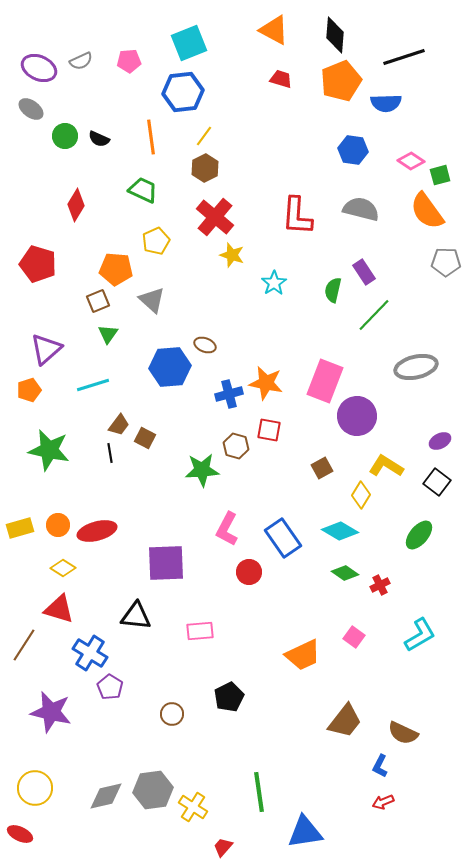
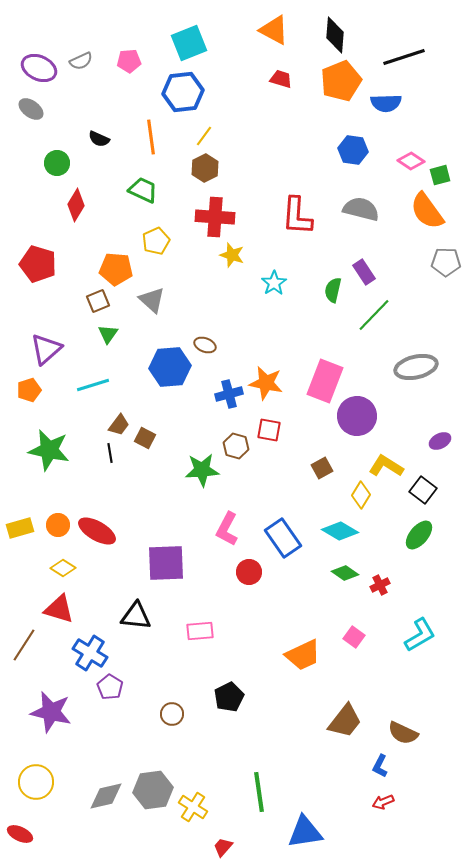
green circle at (65, 136): moved 8 px left, 27 px down
red cross at (215, 217): rotated 36 degrees counterclockwise
black square at (437, 482): moved 14 px left, 8 px down
red ellipse at (97, 531): rotated 45 degrees clockwise
yellow circle at (35, 788): moved 1 px right, 6 px up
